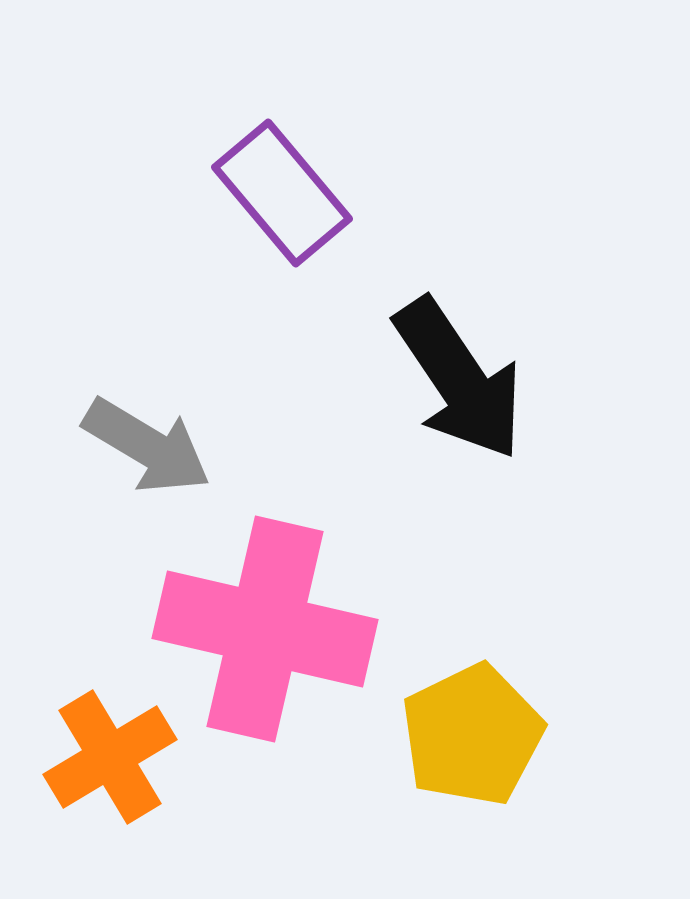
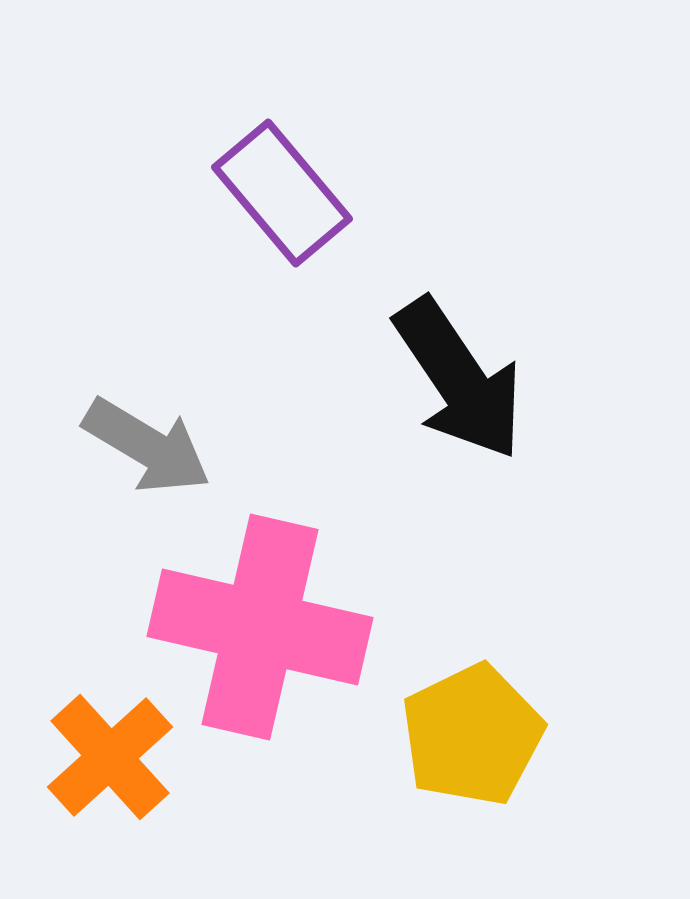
pink cross: moved 5 px left, 2 px up
orange cross: rotated 11 degrees counterclockwise
